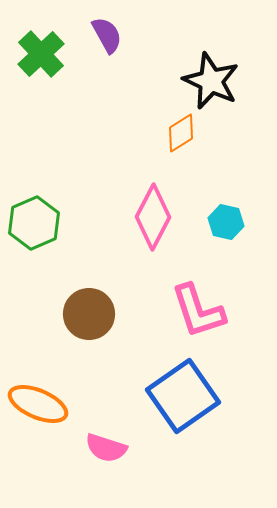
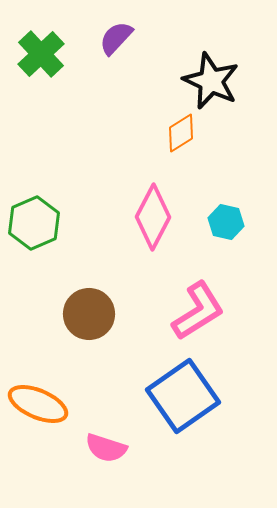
purple semicircle: moved 9 px right, 3 px down; rotated 108 degrees counterclockwise
pink L-shape: rotated 104 degrees counterclockwise
